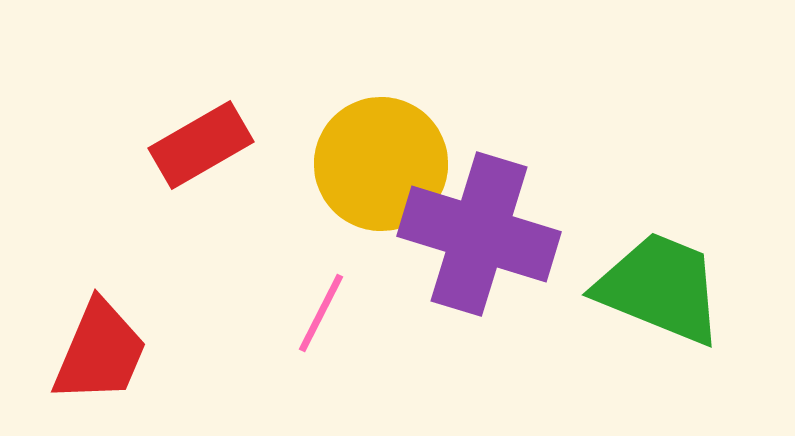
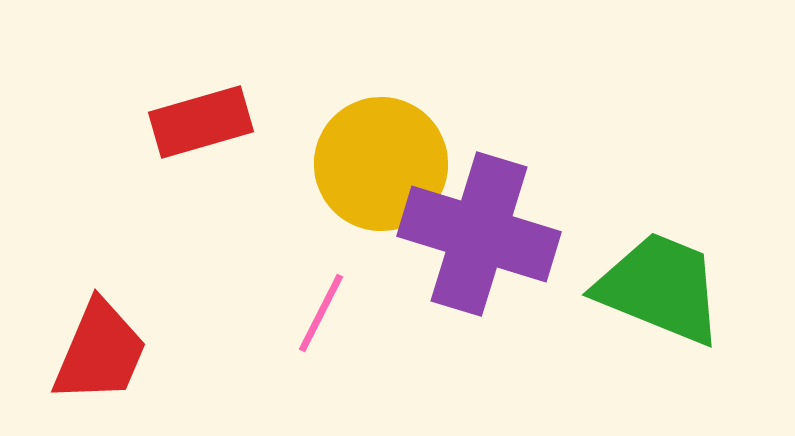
red rectangle: moved 23 px up; rotated 14 degrees clockwise
